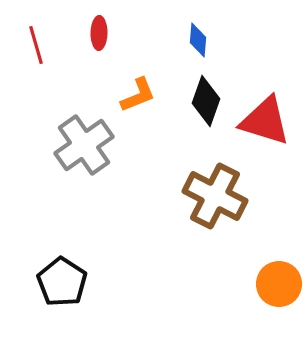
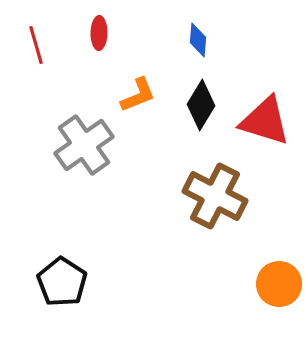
black diamond: moved 5 px left, 4 px down; rotated 12 degrees clockwise
